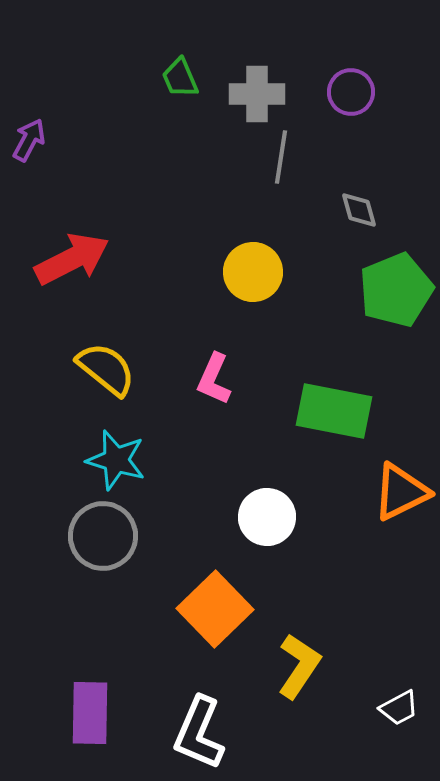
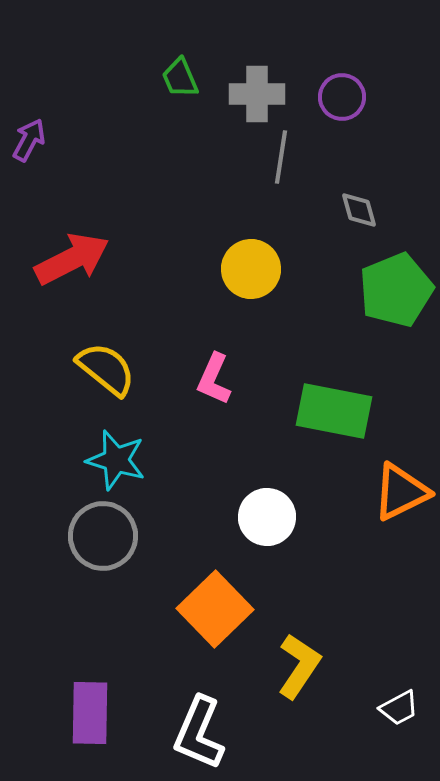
purple circle: moved 9 px left, 5 px down
yellow circle: moved 2 px left, 3 px up
